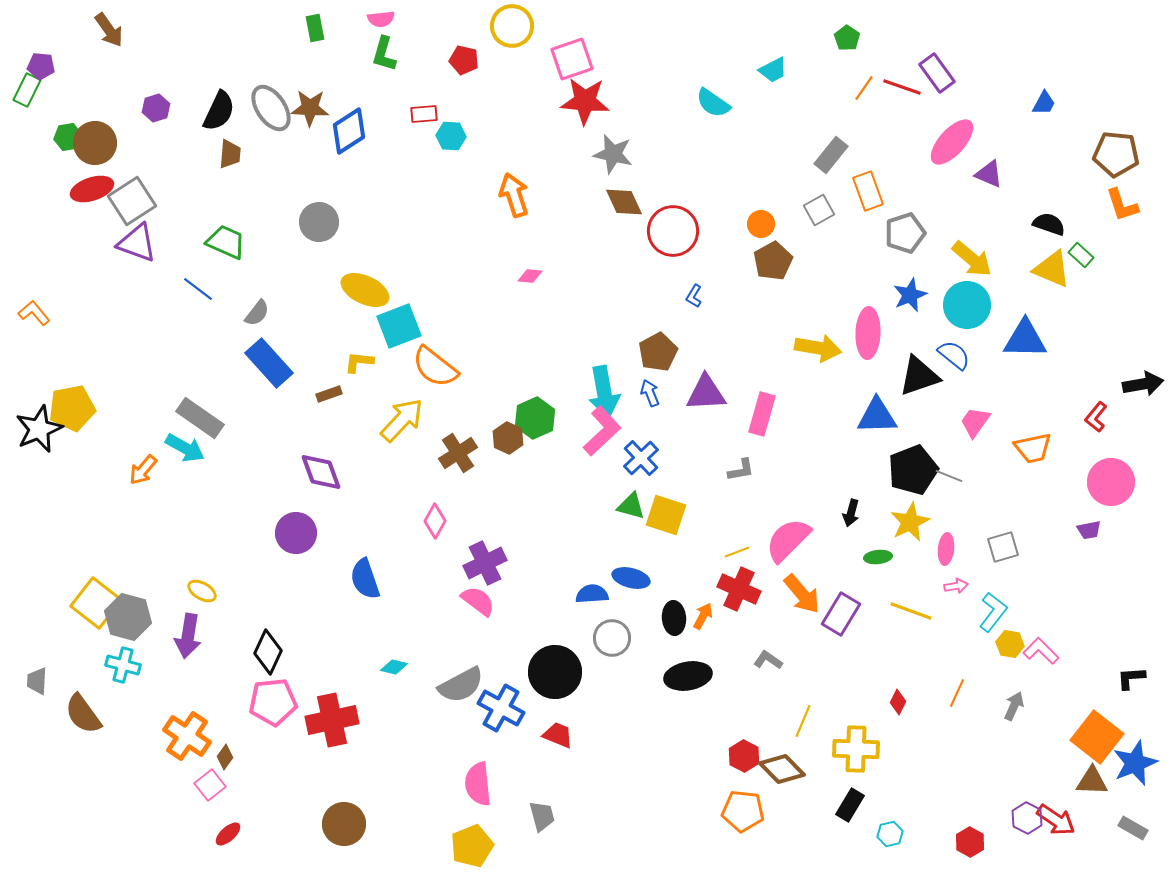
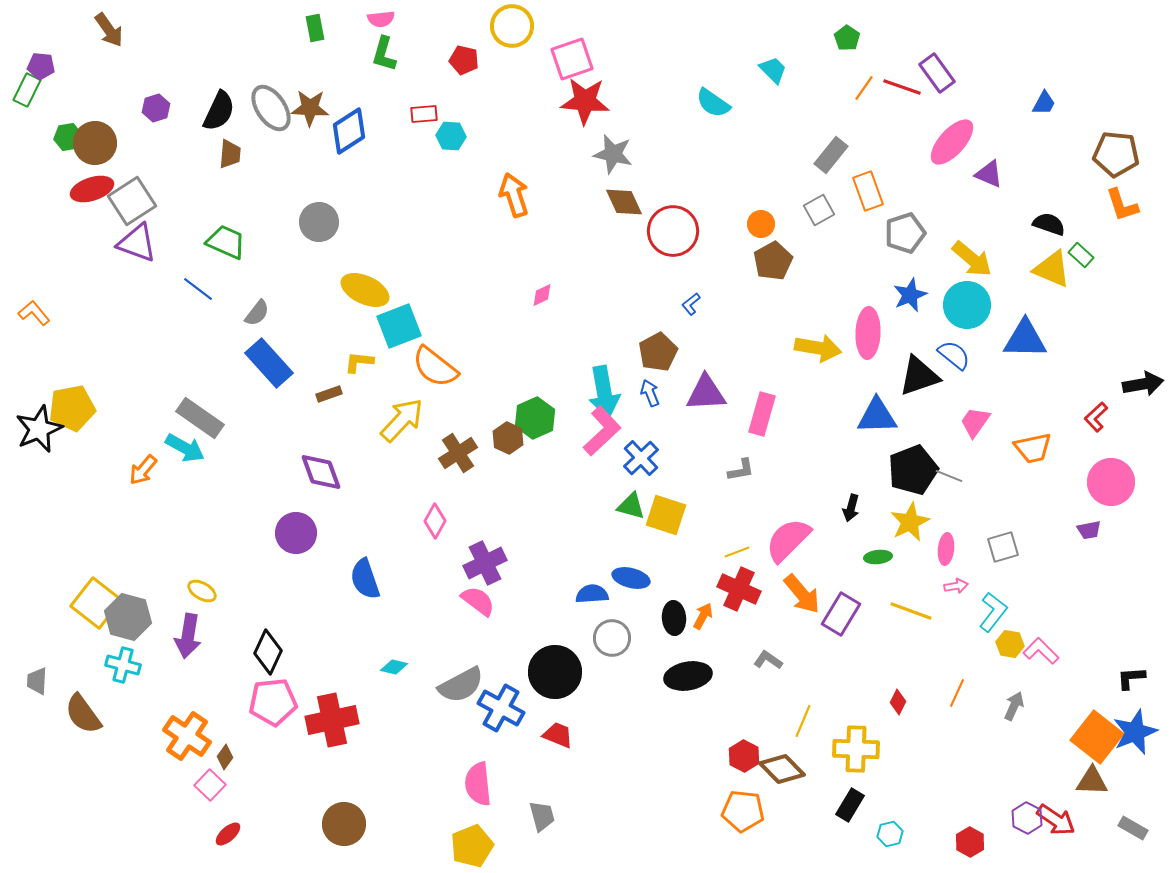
cyan trapezoid at (773, 70): rotated 108 degrees counterclockwise
pink diamond at (530, 276): moved 12 px right, 19 px down; rotated 30 degrees counterclockwise
blue L-shape at (694, 296): moved 3 px left, 8 px down; rotated 20 degrees clockwise
red L-shape at (1096, 417): rotated 8 degrees clockwise
black arrow at (851, 513): moved 5 px up
blue star at (1135, 763): moved 31 px up
pink square at (210, 785): rotated 8 degrees counterclockwise
